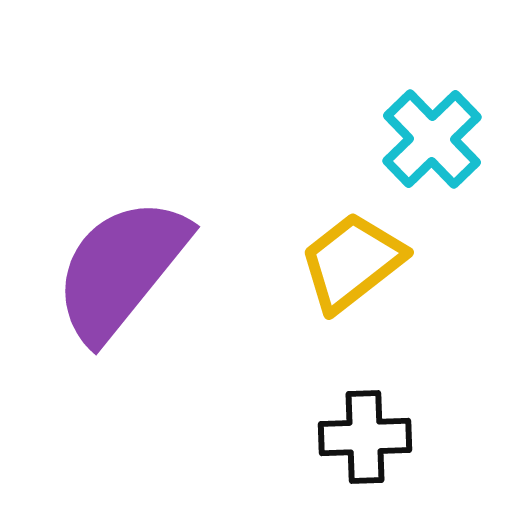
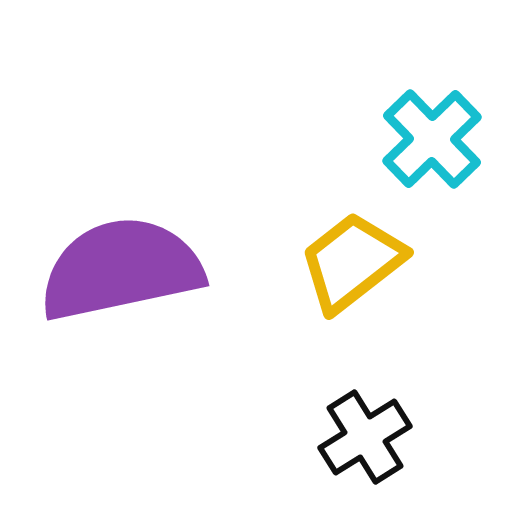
purple semicircle: rotated 39 degrees clockwise
black cross: rotated 30 degrees counterclockwise
